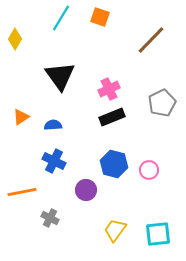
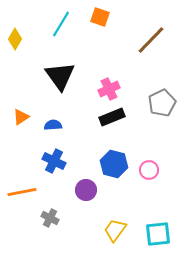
cyan line: moved 6 px down
